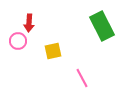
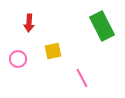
pink circle: moved 18 px down
